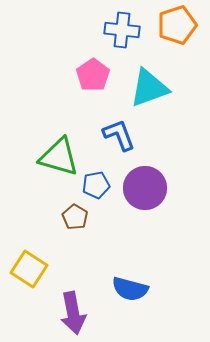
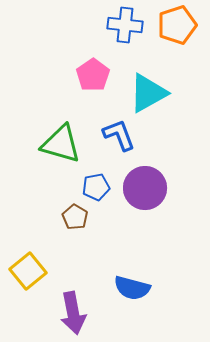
blue cross: moved 3 px right, 5 px up
cyan triangle: moved 1 px left, 5 px down; rotated 9 degrees counterclockwise
green triangle: moved 2 px right, 13 px up
blue pentagon: moved 2 px down
yellow square: moved 1 px left, 2 px down; rotated 18 degrees clockwise
blue semicircle: moved 2 px right, 1 px up
